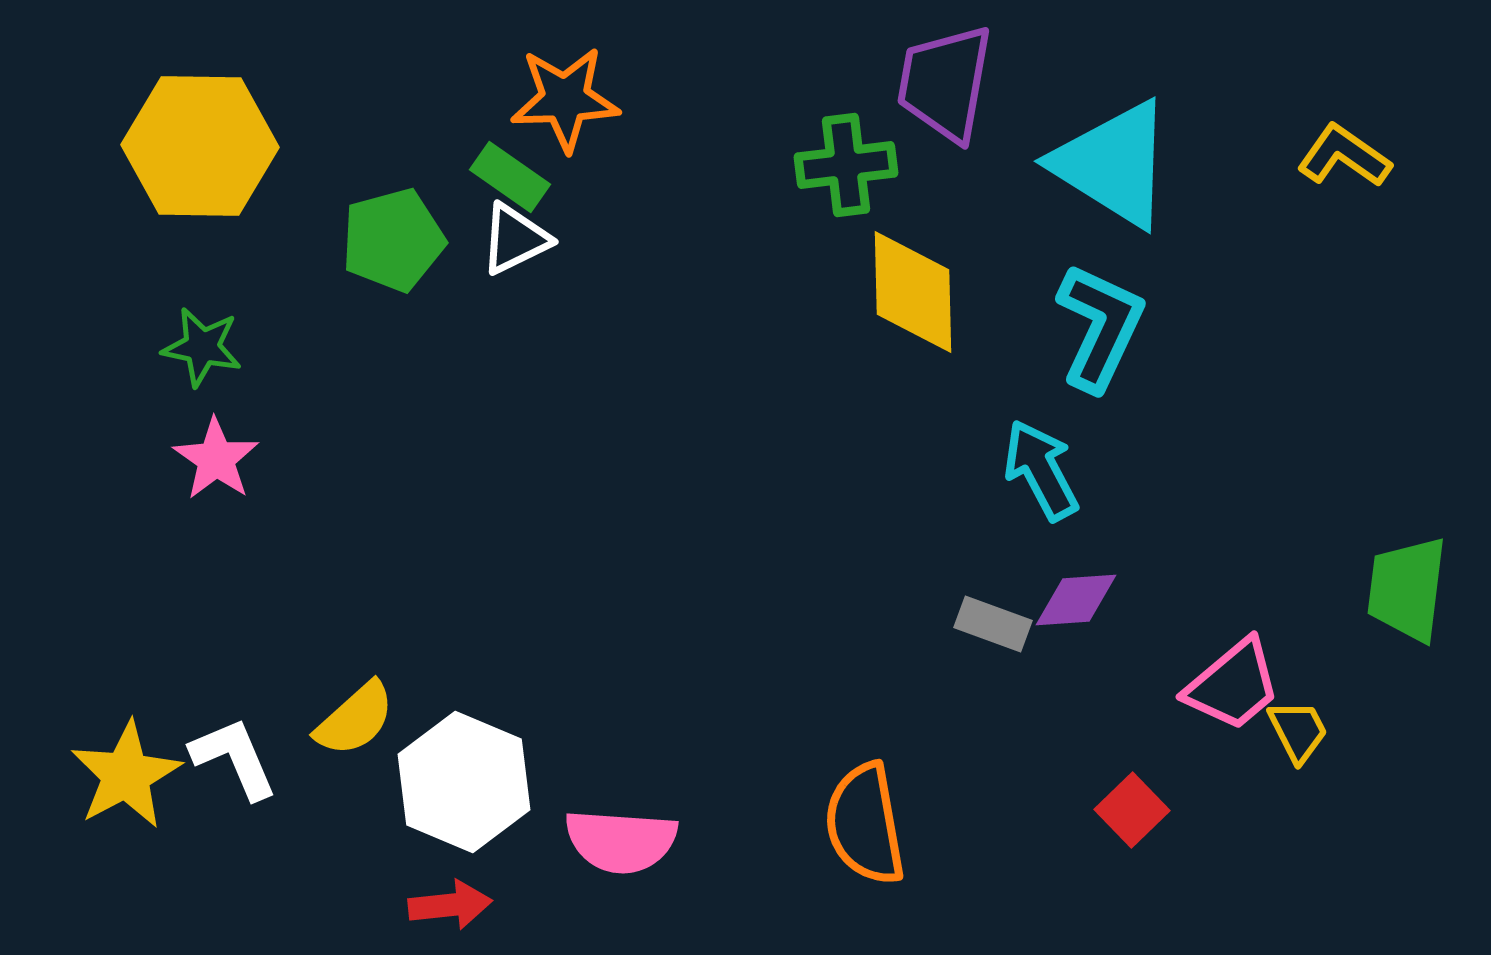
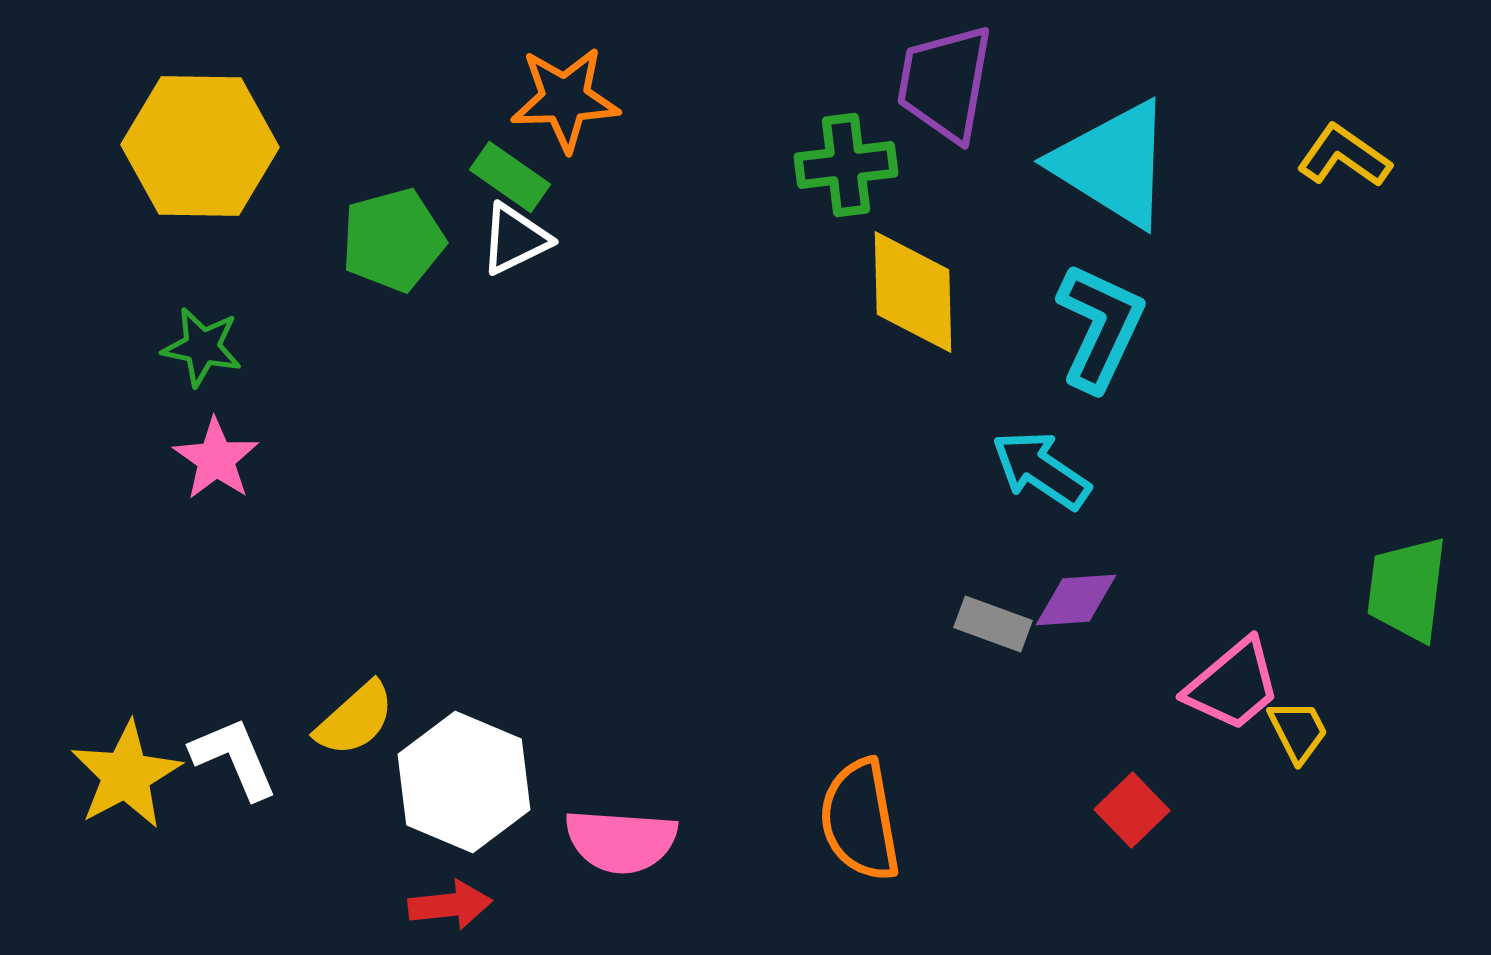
cyan arrow: rotated 28 degrees counterclockwise
orange semicircle: moved 5 px left, 4 px up
